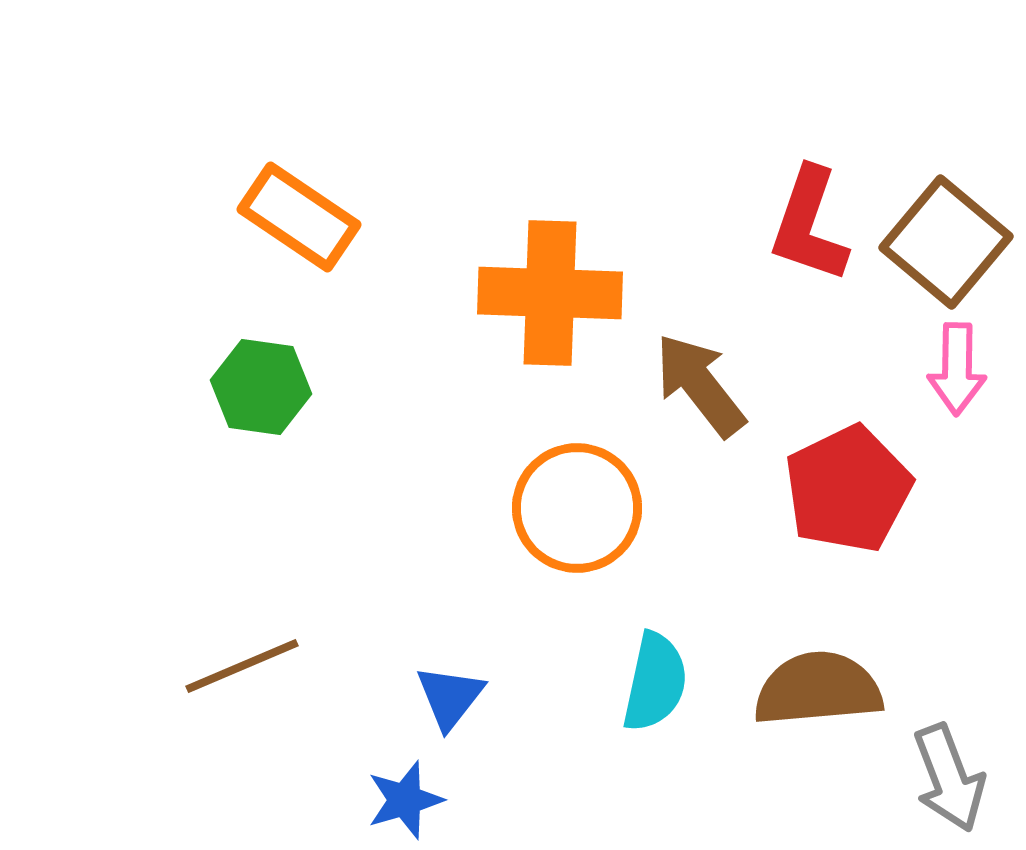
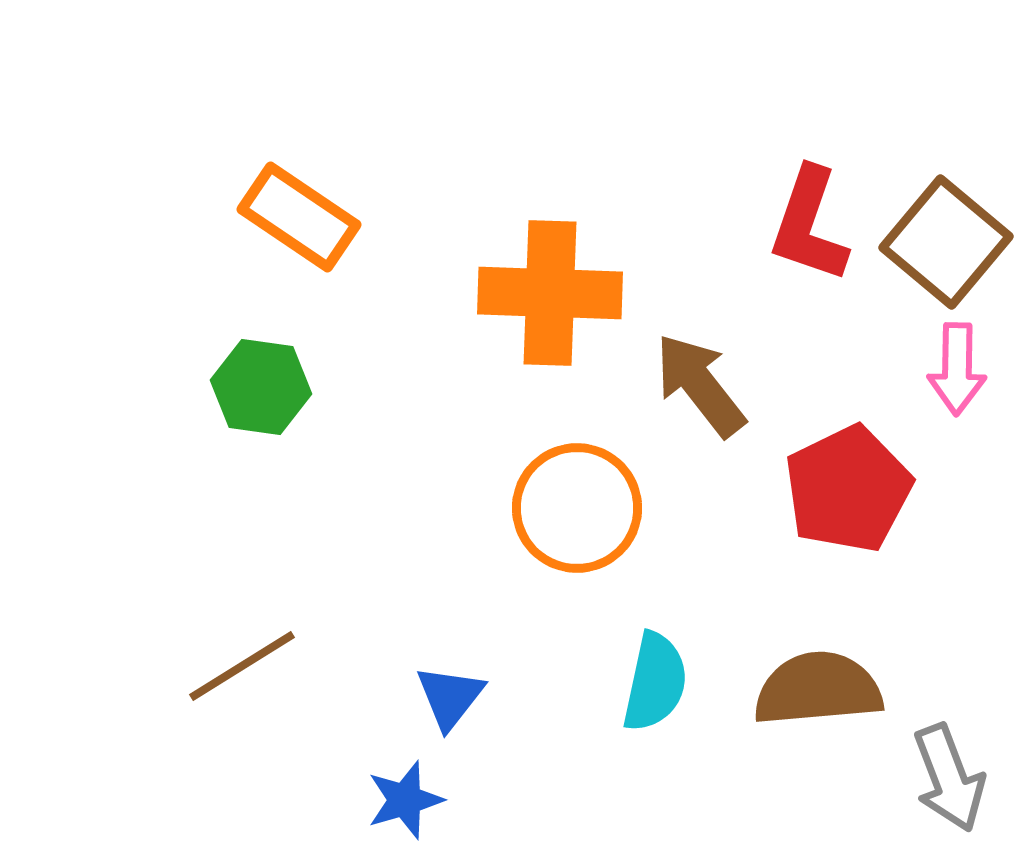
brown line: rotated 9 degrees counterclockwise
